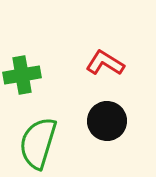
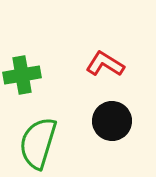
red L-shape: moved 1 px down
black circle: moved 5 px right
